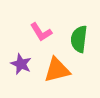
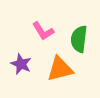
pink L-shape: moved 2 px right, 1 px up
orange triangle: moved 3 px right, 1 px up
